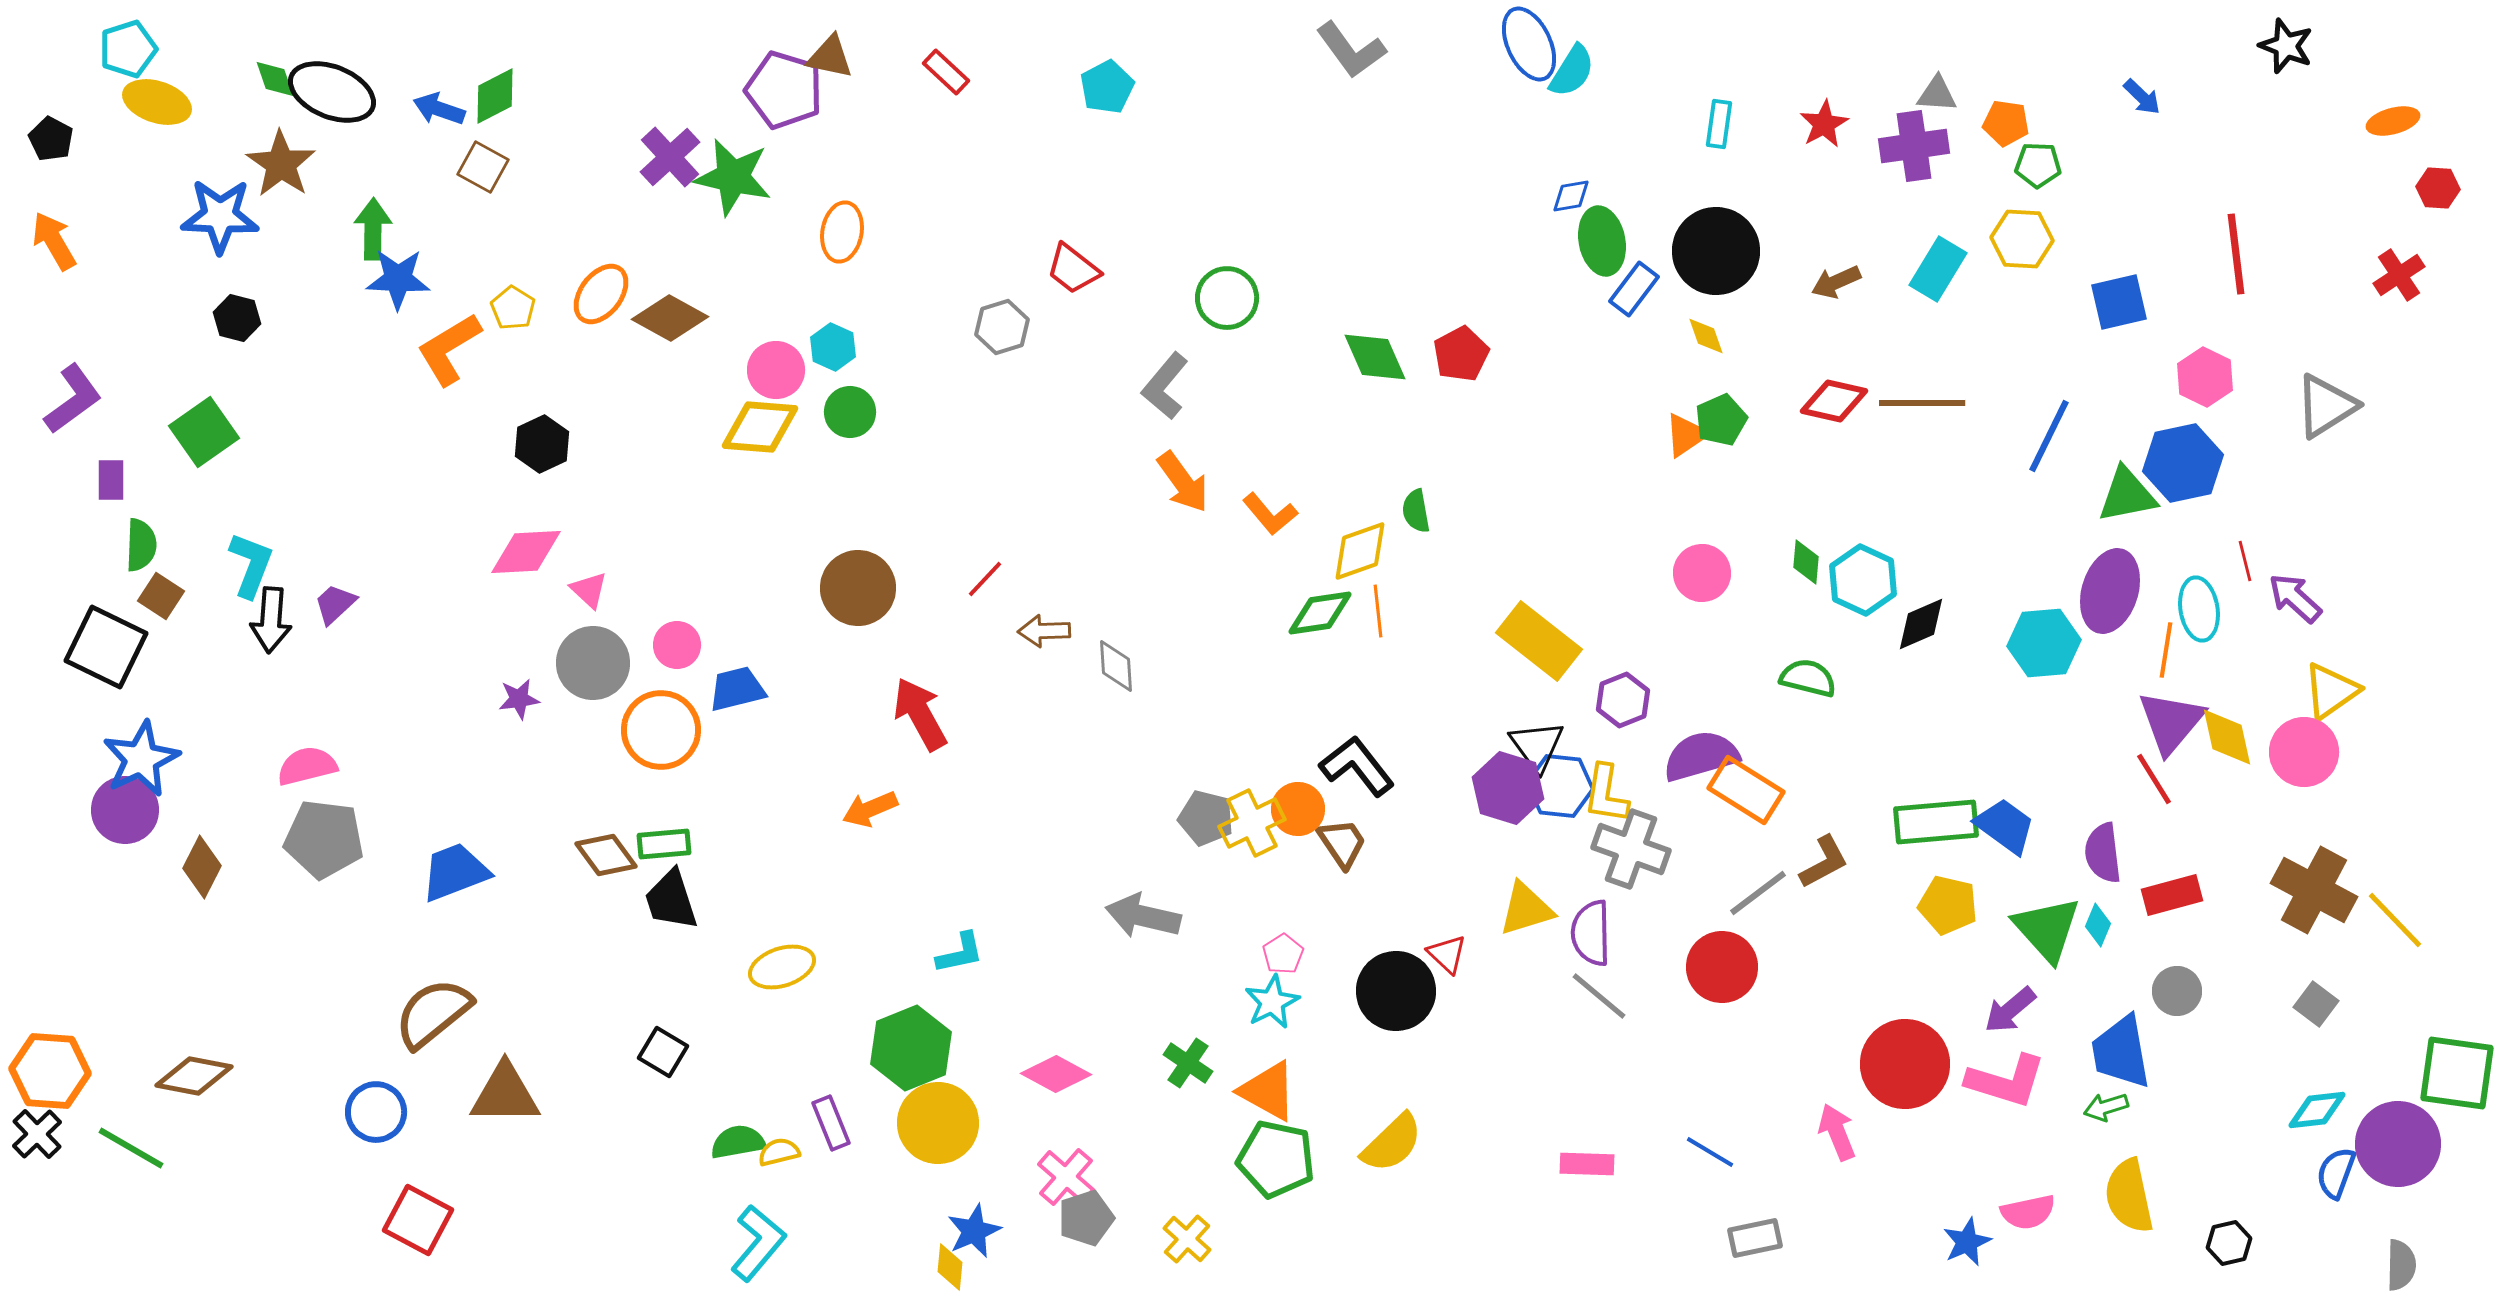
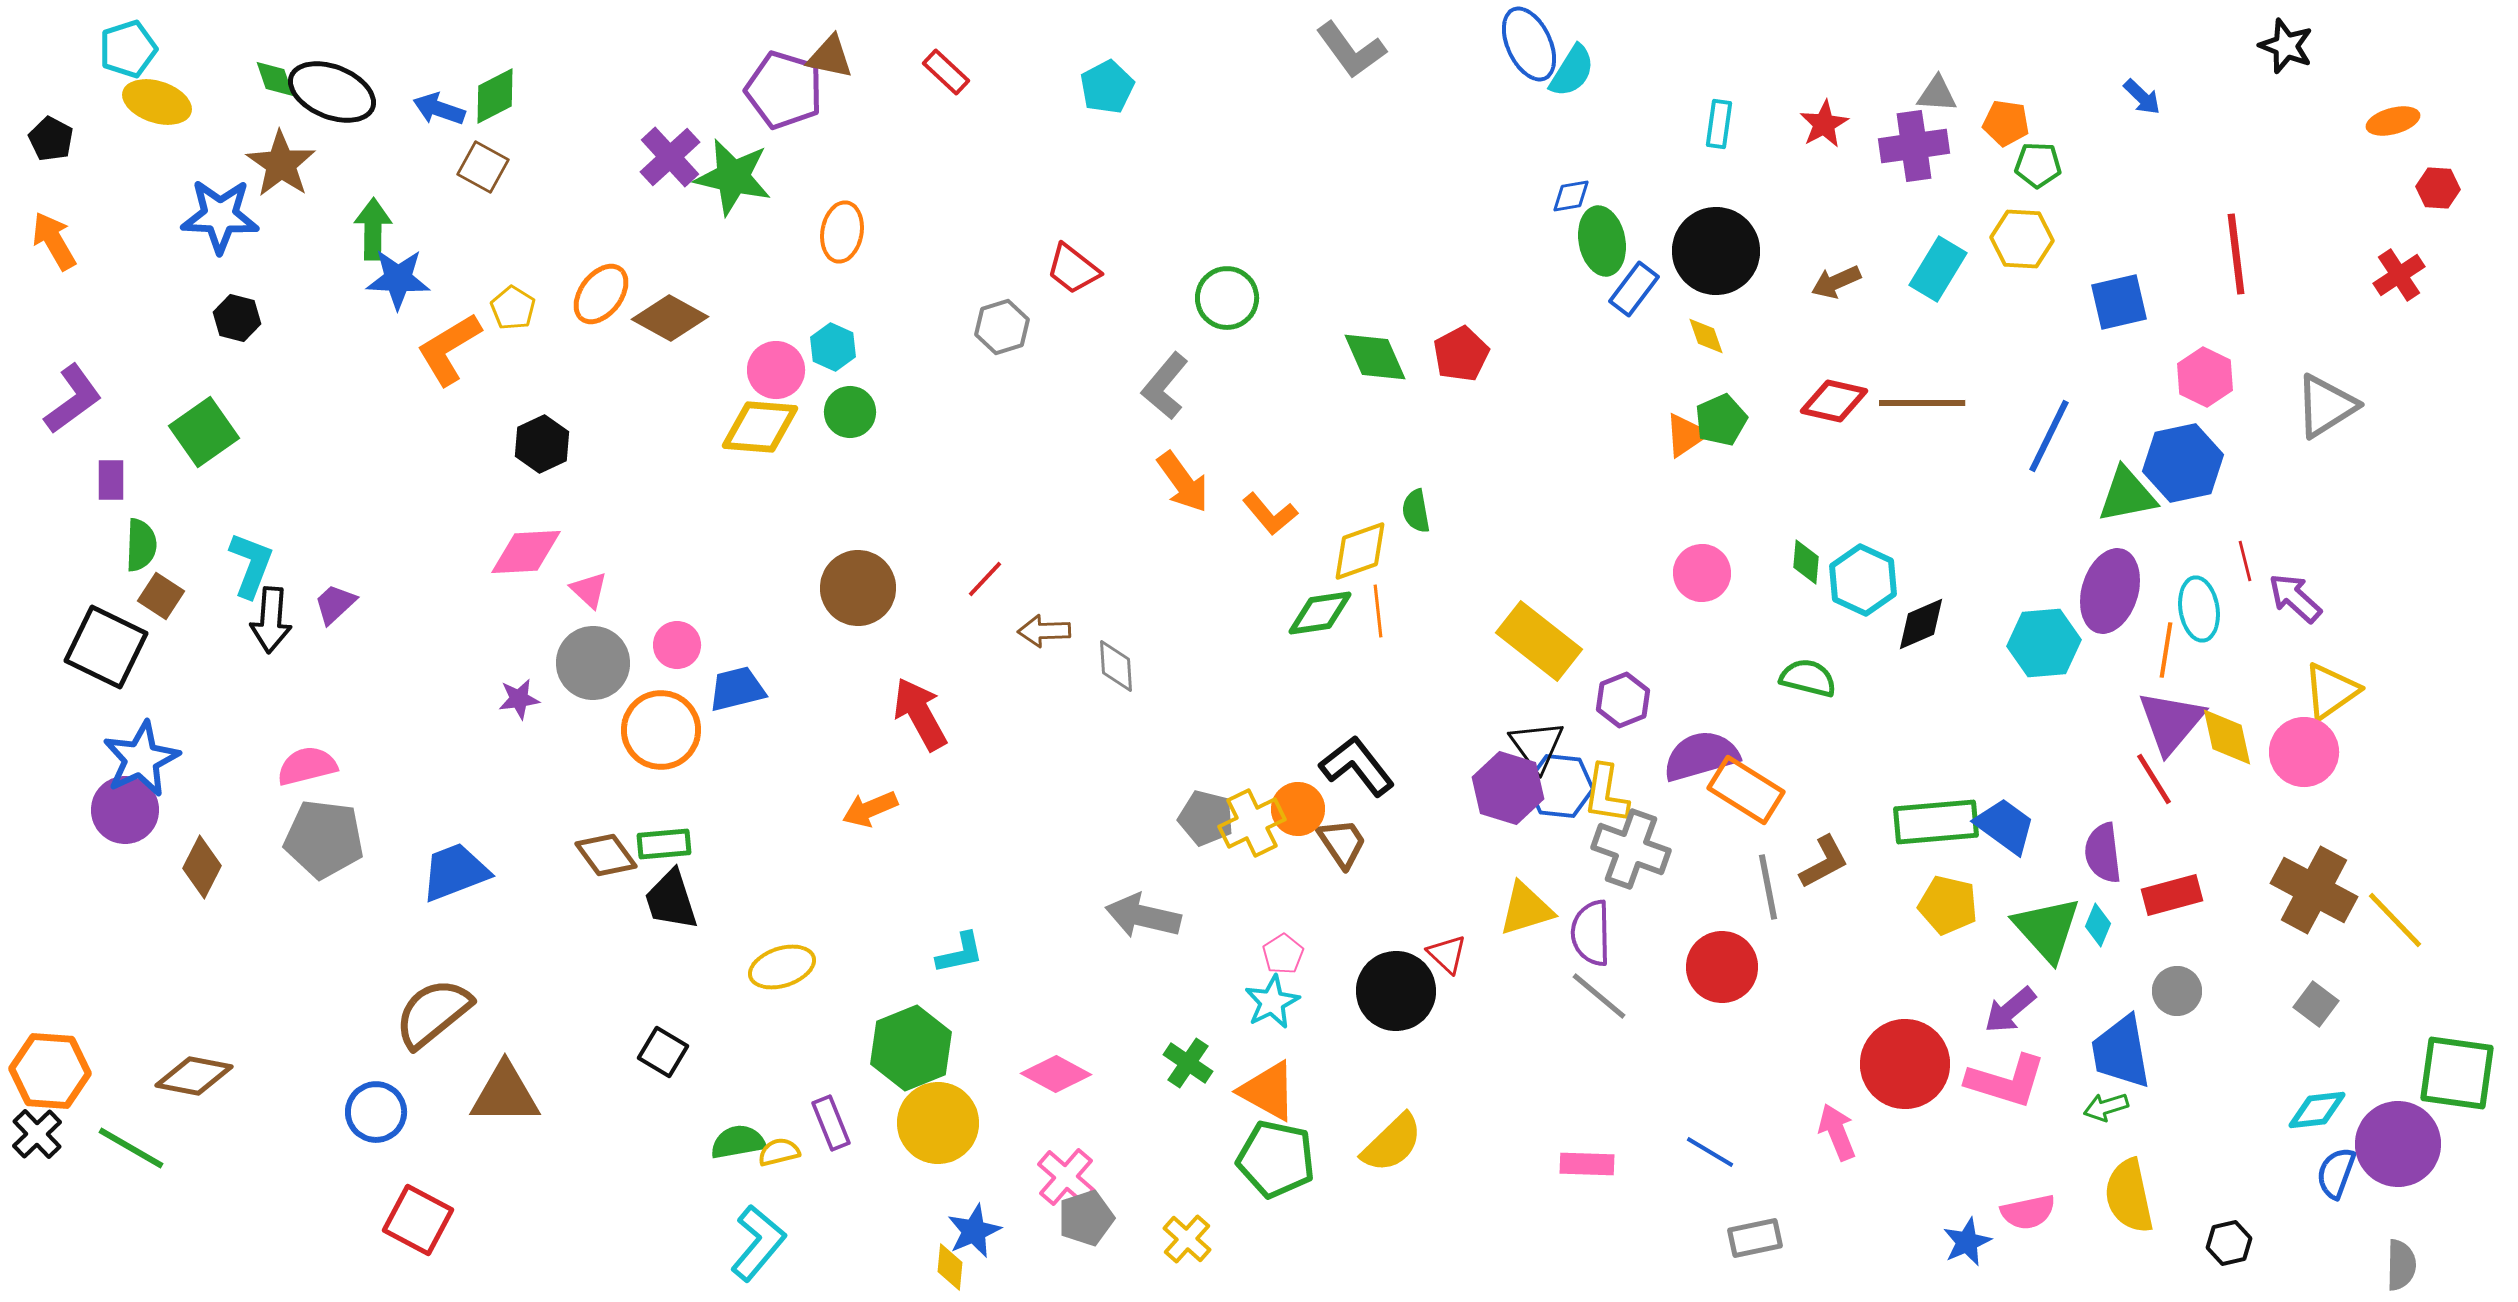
gray line at (1758, 893): moved 10 px right, 6 px up; rotated 64 degrees counterclockwise
